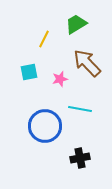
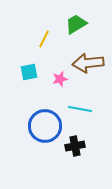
brown arrow: moved 1 px right; rotated 52 degrees counterclockwise
black cross: moved 5 px left, 12 px up
